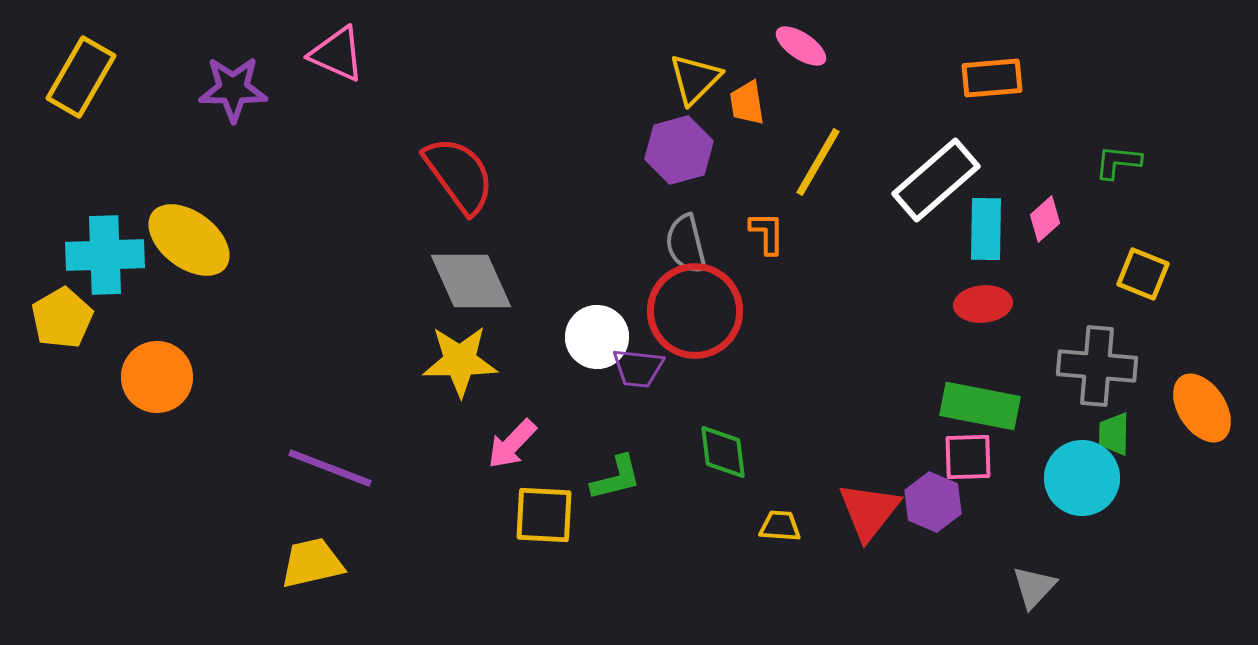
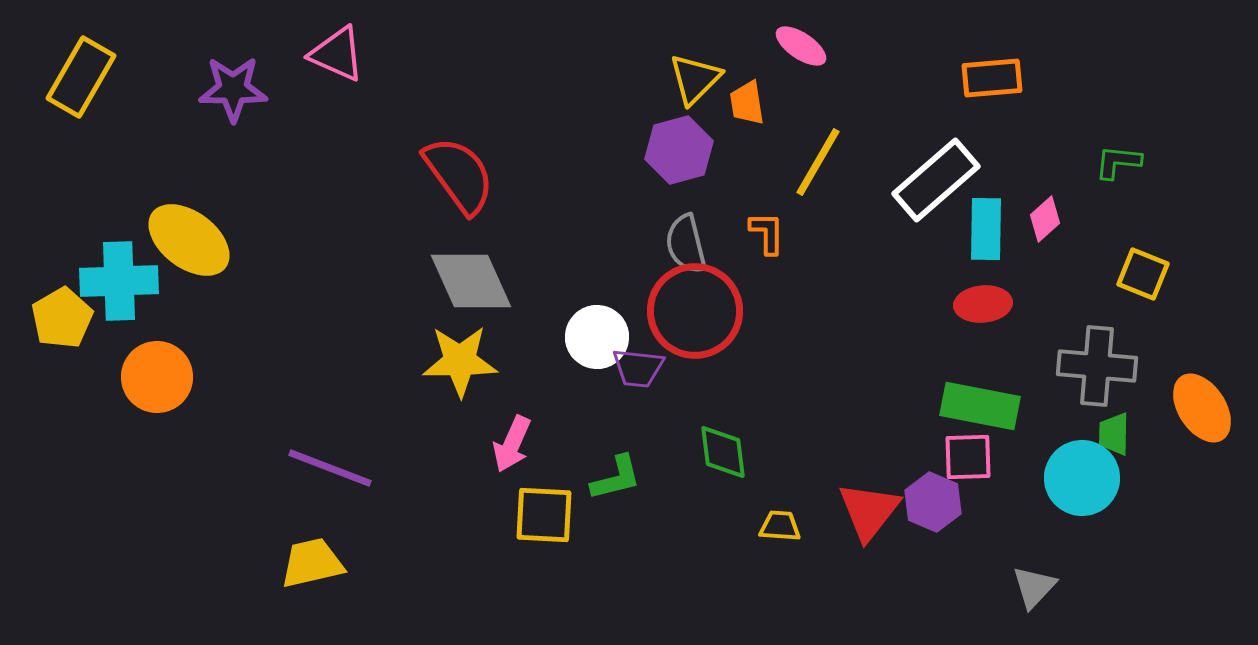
cyan cross at (105, 255): moved 14 px right, 26 px down
pink arrow at (512, 444): rotated 20 degrees counterclockwise
